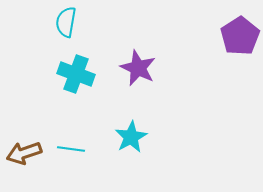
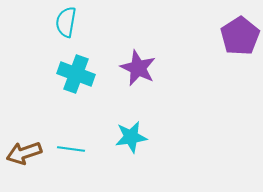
cyan star: rotated 20 degrees clockwise
